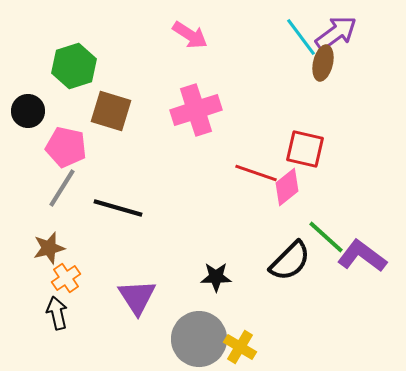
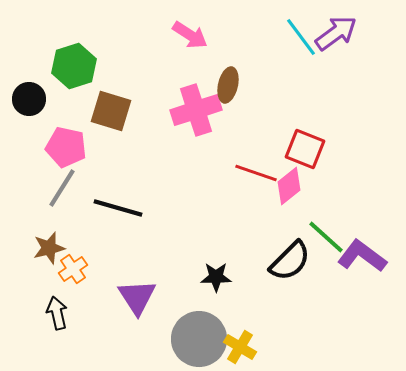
brown ellipse: moved 95 px left, 22 px down
black circle: moved 1 px right, 12 px up
red square: rotated 9 degrees clockwise
pink diamond: moved 2 px right, 1 px up
orange cross: moved 7 px right, 9 px up
